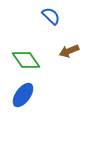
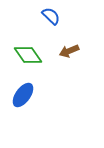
green diamond: moved 2 px right, 5 px up
